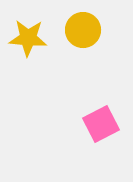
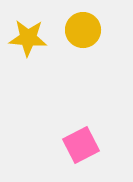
pink square: moved 20 px left, 21 px down
